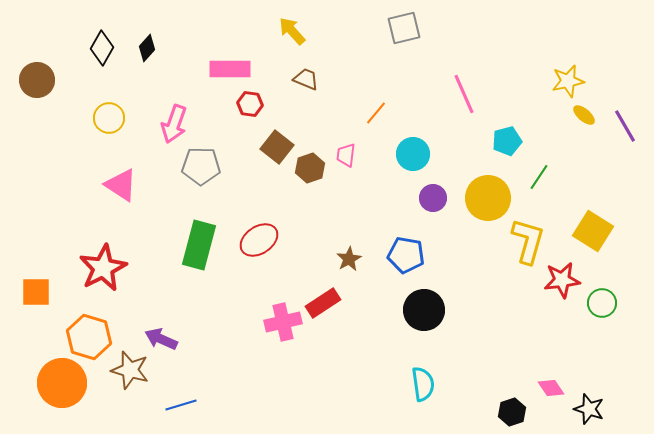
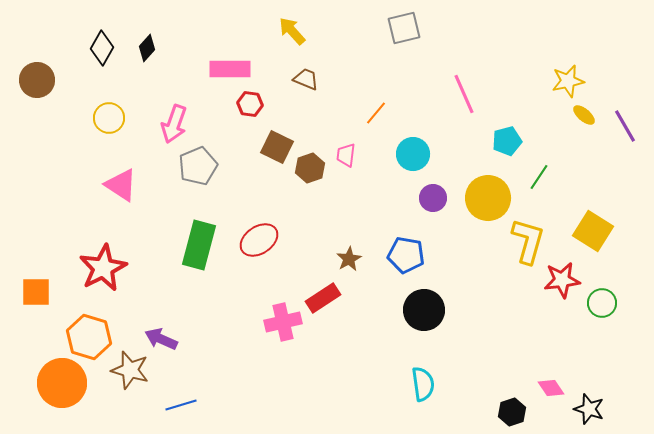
brown square at (277, 147): rotated 12 degrees counterclockwise
gray pentagon at (201, 166): moved 3 px left; rotated 24 degrees counterclockwise
red rectangle at (323, 303): moved 5 px up
